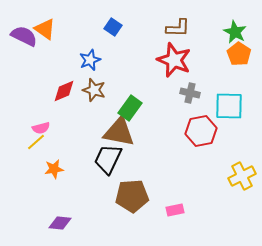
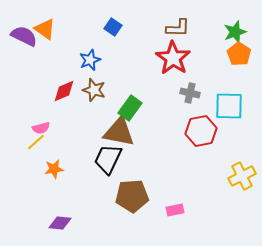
green star: rotated 25 degrees clockwise
red star: moved 1 px left, 2 px up; rotated 12 degrees clockwise
